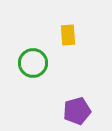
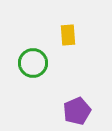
purple pentagon: rotated 8 degrees counterclockwise
